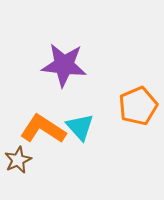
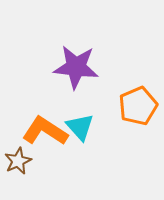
purple star: moved 12 px right, 2 px down
orange L-shape: moved 2 px right, 2 px down
brown star: moved 1 px down
